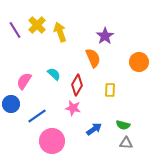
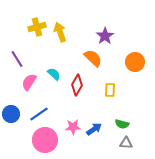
yellow cross: moved 2 px down; rotated 30 degrees clockwise
purple line: moved 2 px right, 29 px down
orange semicircle: rotated 24 degrees counterclockwise
orange circle: moved 4 px left
pink semicircle: moved 5 px right, 1 px down
blue circle: moved 10 px down
pink star: moved 19 px down; rotated 14 degrees counterclockwise
blue line: moved 2 px right, 2 px up
green semicircle: moved 1 px left, 1 px up
pink circle: moved 7 px left, 1 px up
